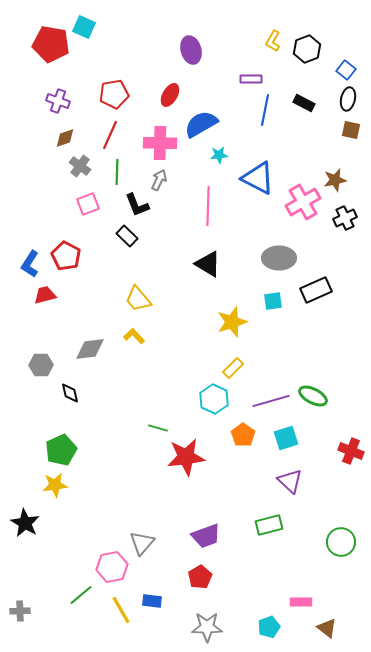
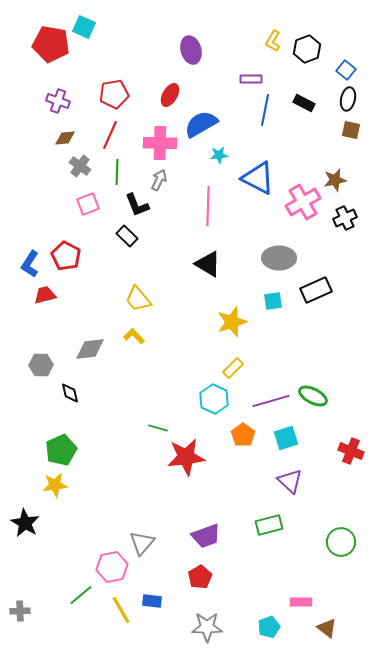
brown diamond at (65, 138): rotated 15 degrees clockwise
